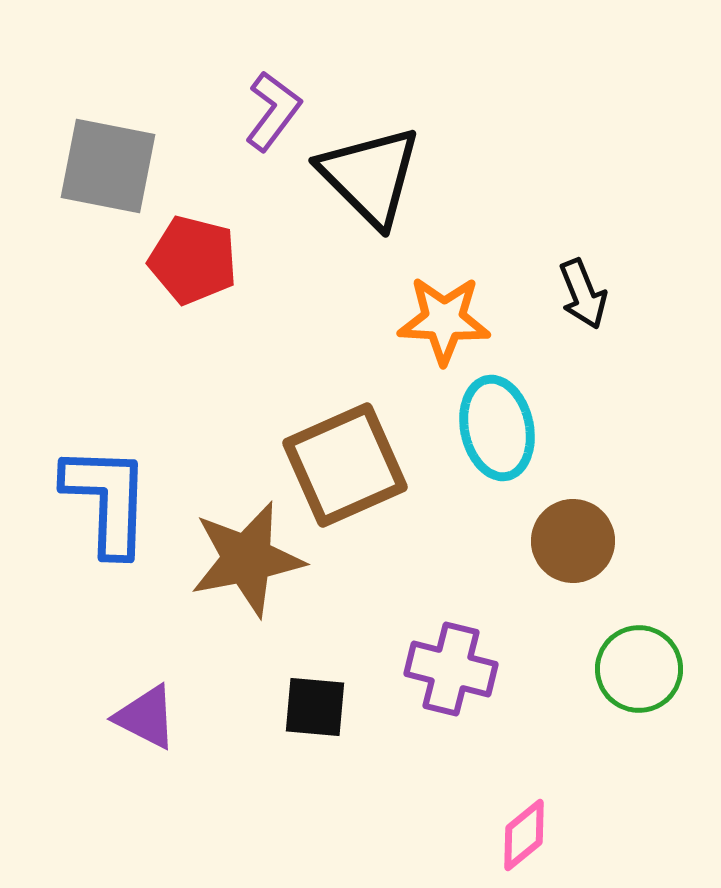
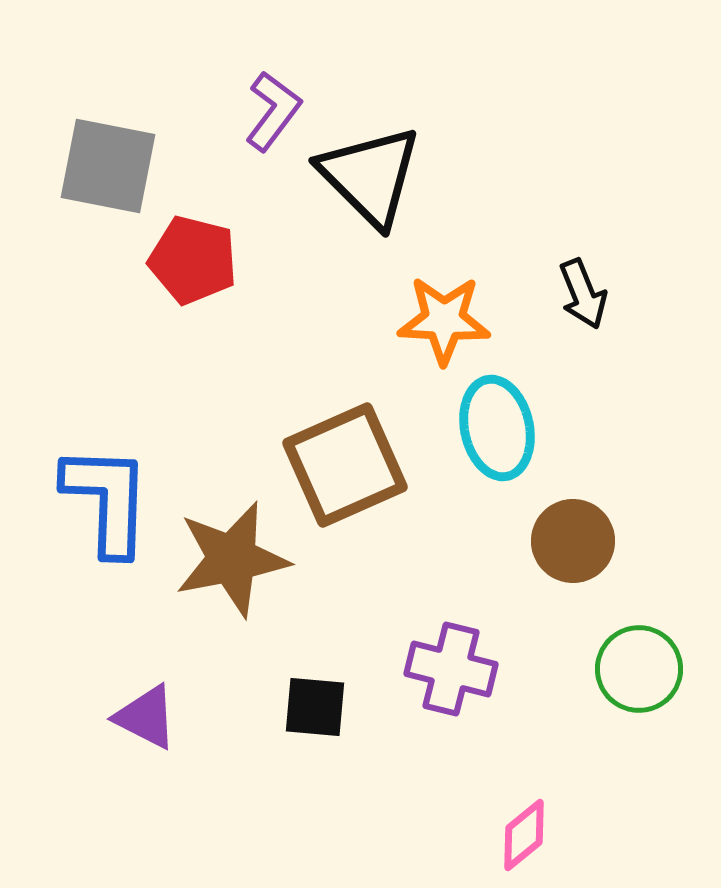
brown star: moved 15 px left
